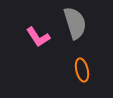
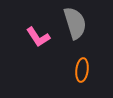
orange ellipse: rotated 20 degrees clockwise
